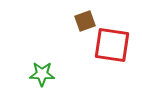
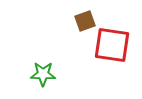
green star: moved 1 px right
